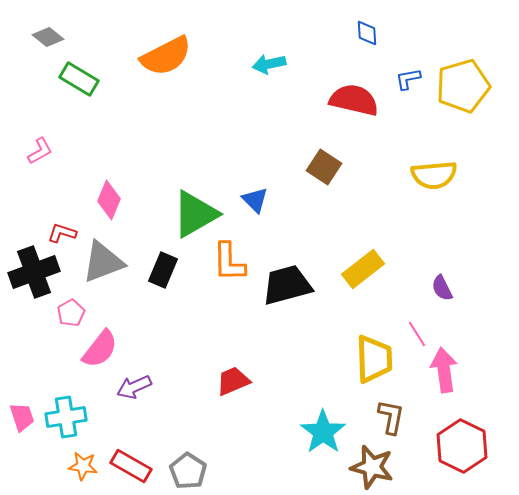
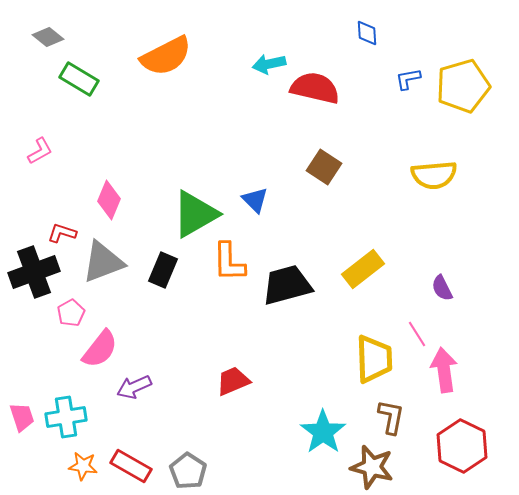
red semicircle: moved 39 px left, 12 px up
